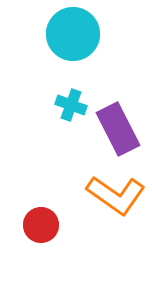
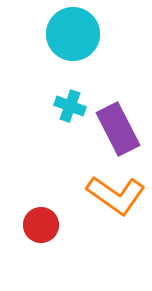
cyan cross: moved 1 px left, 1 px down
